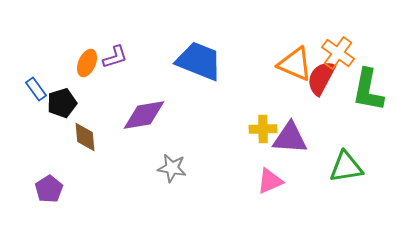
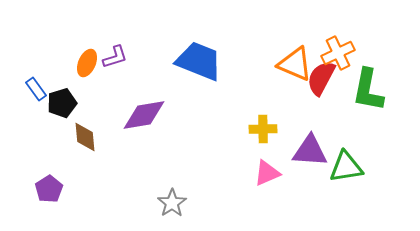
orange cross: rotated 28 degrees clockwise
purple triangle: moved 20 px right, 13 px down
gray star: moved 35 px down; rotated 28 degrees clockwise
pink triangle: moved 3 px left, 8 px up
